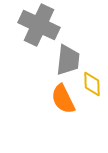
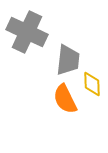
gray cross: moved 12 px left, 7 px down
orange semicircle: moved 2 px right
